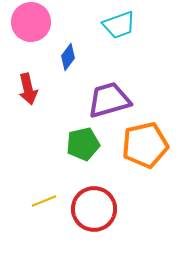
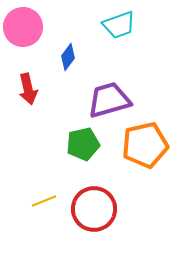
pink circle: moved 8 px left, 5 px down
